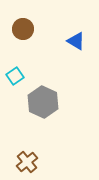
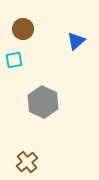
blue triangle: rotated 48 degrees clockwise
cyan square: moved 1 px left, 16 px up; rotated 24 degrees clockwise
